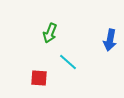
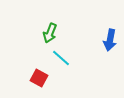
cyan line: moved 7 px left, 4 px up
red square: rotated 24 degrees clockwise
